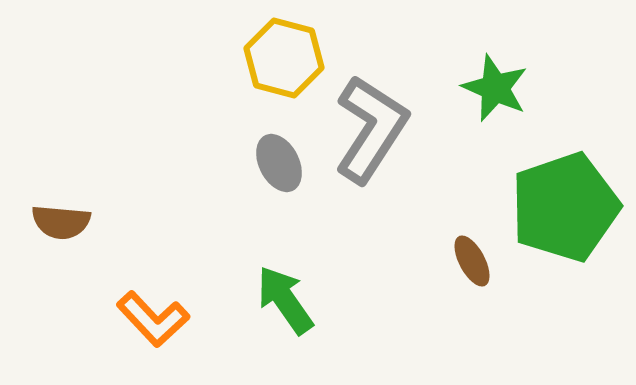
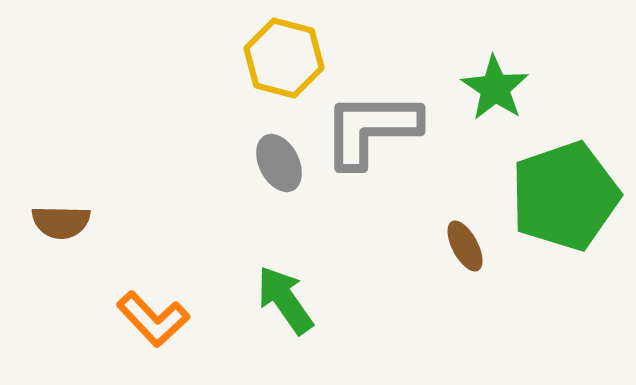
green star: rotated 10 degrees clockwise
gray L-shape: rotated 123 degrees counterclockwise
green pentagon: moved 11 px up
brown semicircle: rotated 4 degrees counterclockwise
brown ellipse: moved 7 px left, 15 px up
